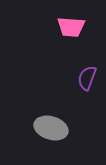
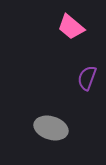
pink trapezoid: rotated 36 degrees clockwise
